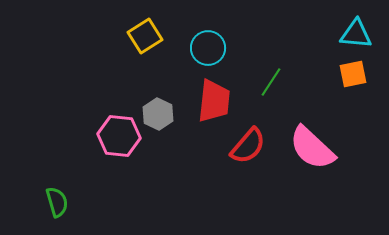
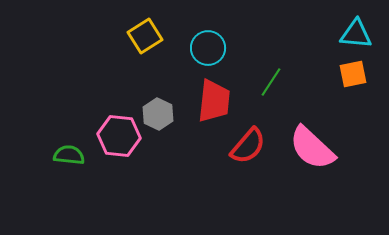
green semicircle: moved 12 px right, 47 px up; rotated 68 degrees counterclockwise
